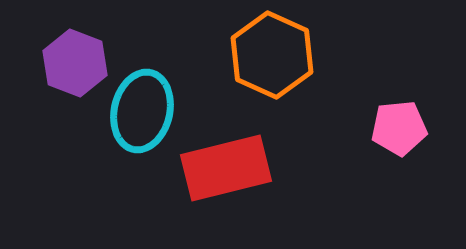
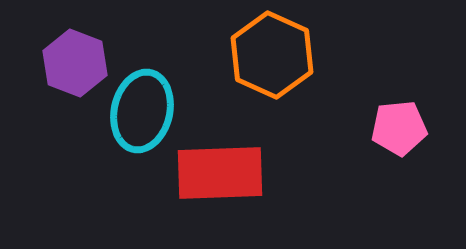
red rectangle: moved 6 px left, 5 px down; rotated 12 degrees clockwise
